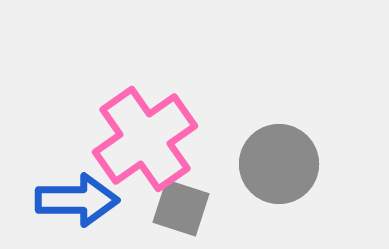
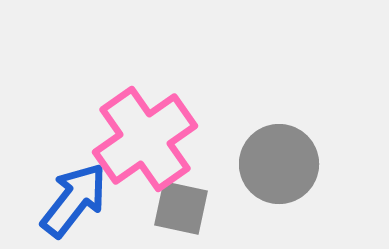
blue arrow: moved 3 px left; rotated 52 degrees counterclockwise
gray square: rotated 6 degrees counterclockwise
